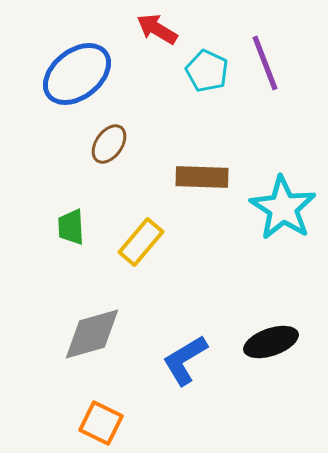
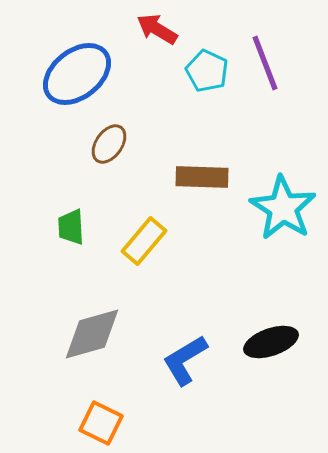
yellow rectangle: moved 3 px right, 1 px up
